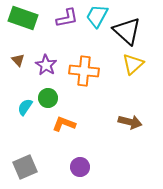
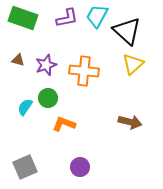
brown triangle: rotated 32 degrees counterclockwise
purple star: rotated 20 degrees clockwise
